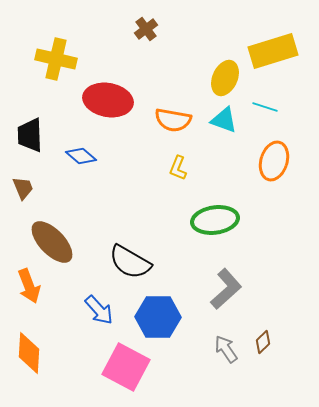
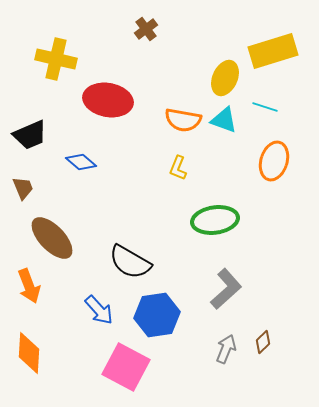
orange semicircle: moved 10 px right
black trapezoid: rotated 111 degrees counterclockwise
blue diamond: moved 6 px down
brown ellipse: moved 4 px up
blue hexagon: moved 1 px left, 2 px up; rotated 9 degrees counterclockwise
gray arrow: rotated 56 degrees clockwise
